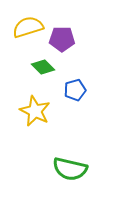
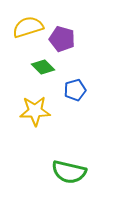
purple pentagon: rotated 15 degrees clockwise
yellow star: rotated 28 degrees counterclockwise
green semicircle: moved 1 px left, 3 px down
